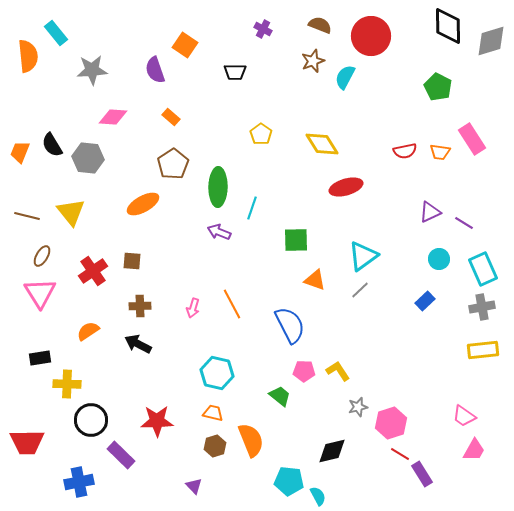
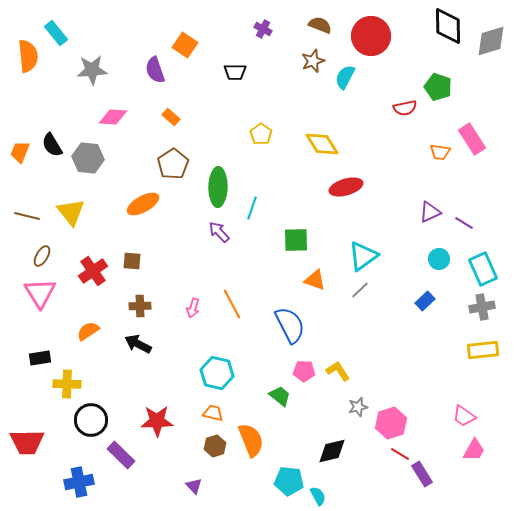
green pentagon at (438, 87): rotated 8 degrees counterclockwise
red semicircle at (405, 151): moved 43 px up
purple arrow at (219, 232): rotated 25 degrees clockwise
